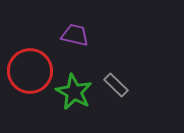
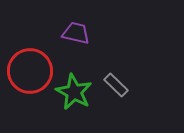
purple trapezoid: moved 1 px right, 2 px up
